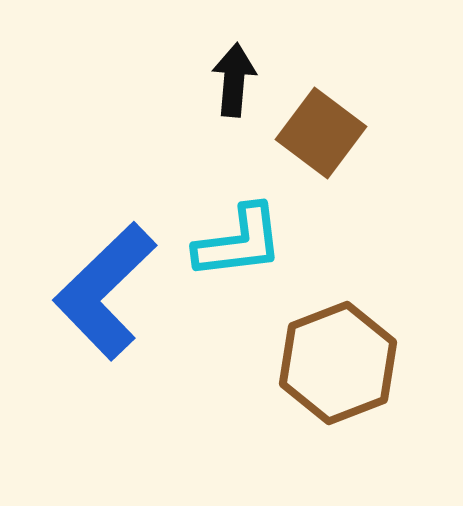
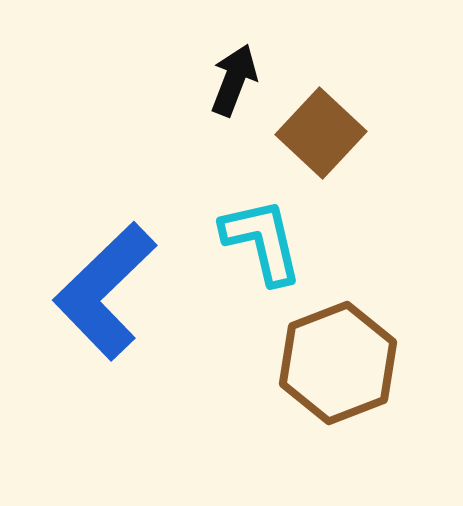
black arrow: rotated 16 degrees clockwise
brown square: rotated 6 degrees clockwise
cyan L-shape: moved 23 px right, 1 px up; rotated 96 degrees counterclockwise
